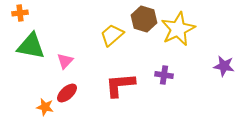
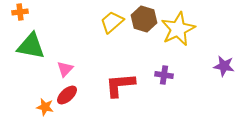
orange cross: moved 1 px up
yellow trapezoid: moved 13 px up
pink triangle: moved 8 px down
red ellipse: moved 2 px down
